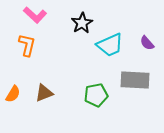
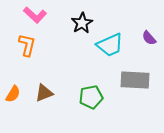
purple semicircle: moved 2 px right, 5 px up
green pentagon: moved 5 px left, 2 px down
